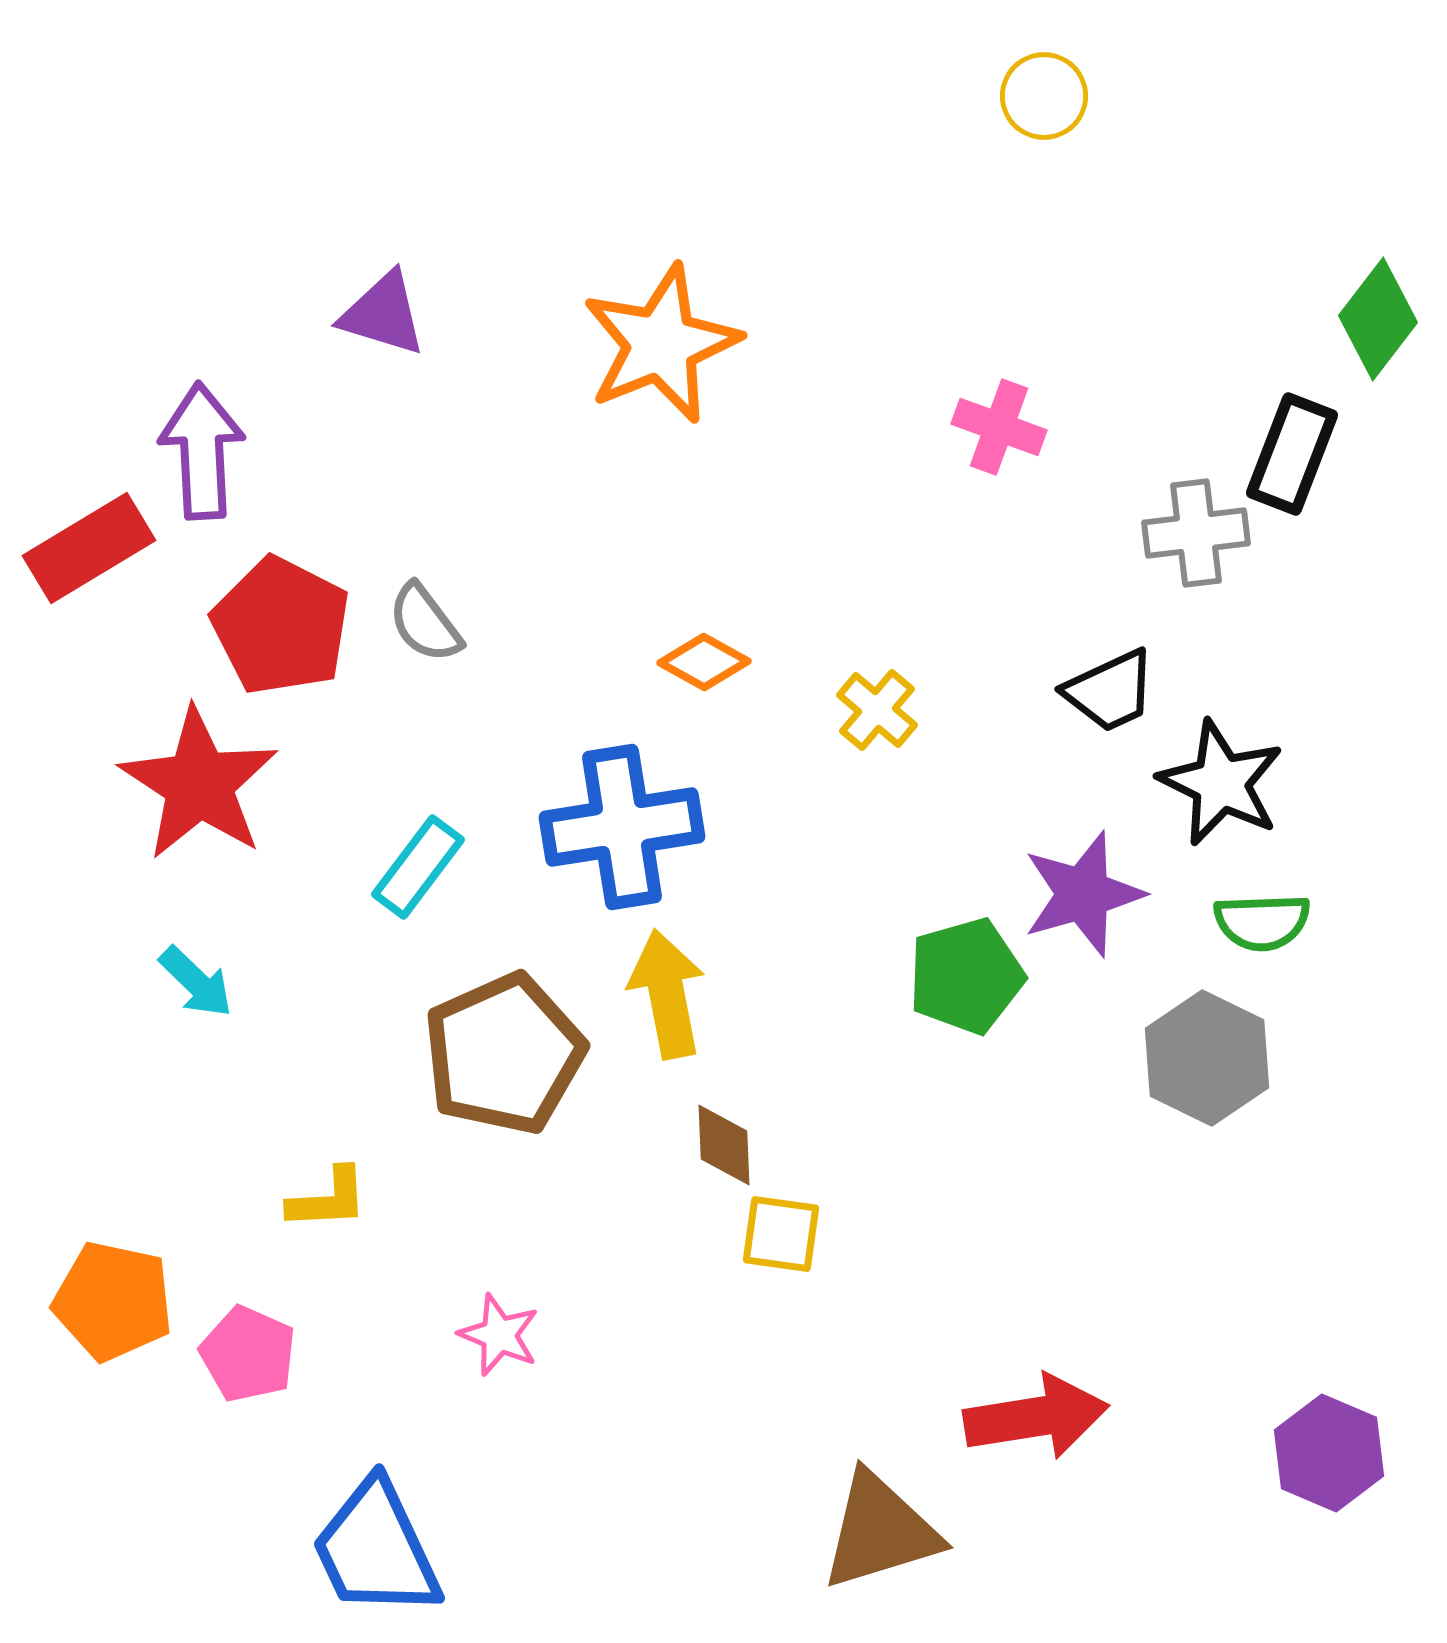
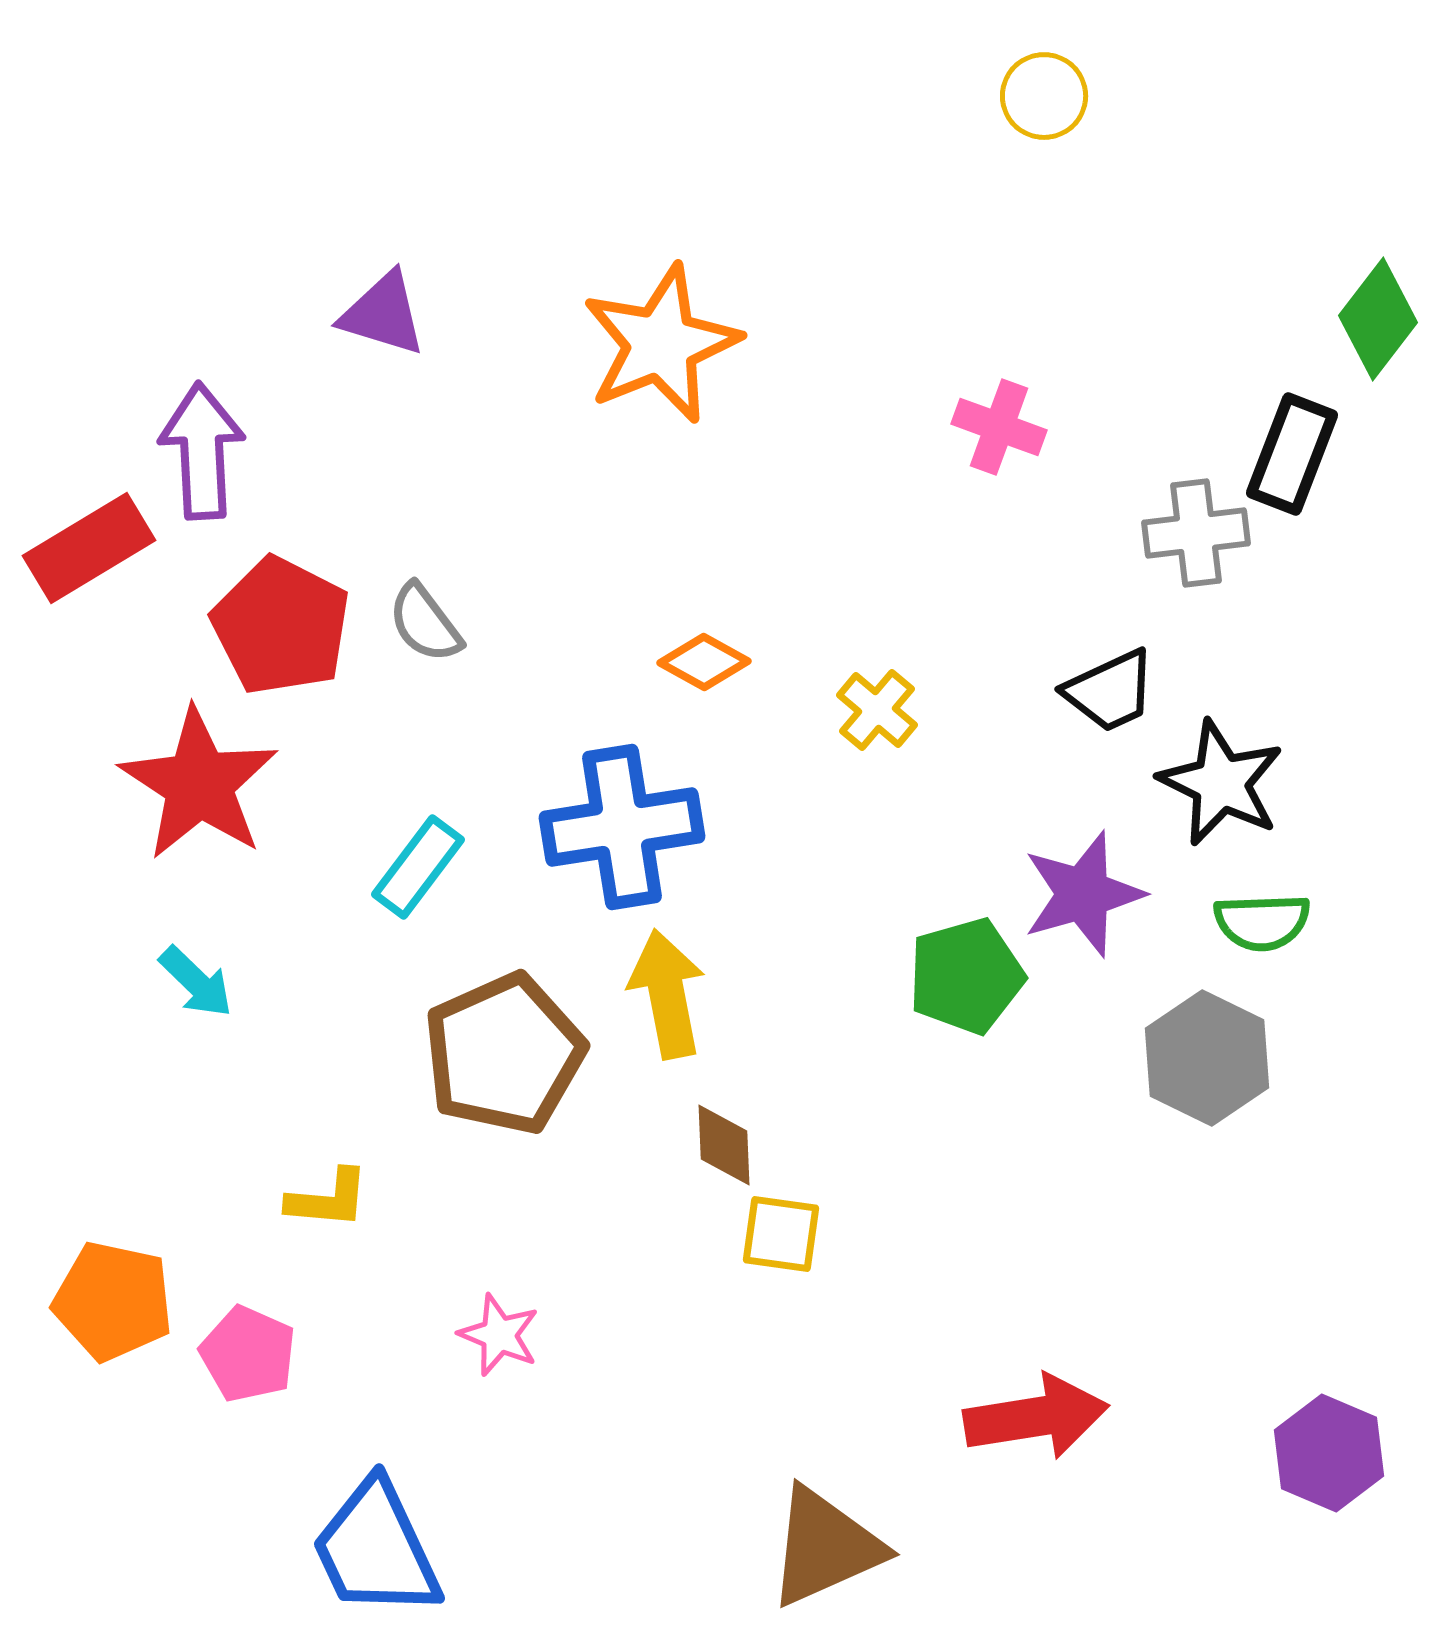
yellow L-shape: rotated 8 degrees clockwise
brown triangle: moved 55 px left, 16 px down; rotated 7 degrees counterclockwise
